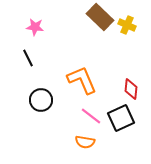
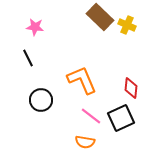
red diamond: moved 1 px up
